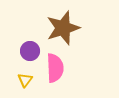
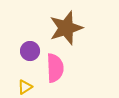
brown star: moved 3 px right
yellow triangle: moved 7 px down; rotated 21 degrees clockwise
